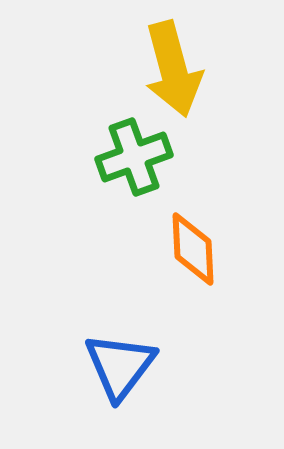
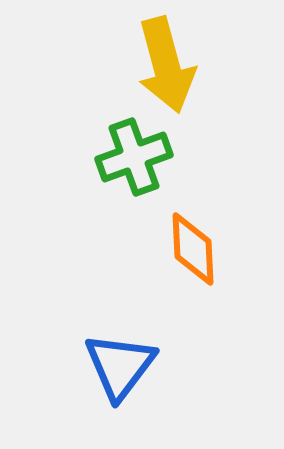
yellow arrow: moved 7 px left, 4 px up
